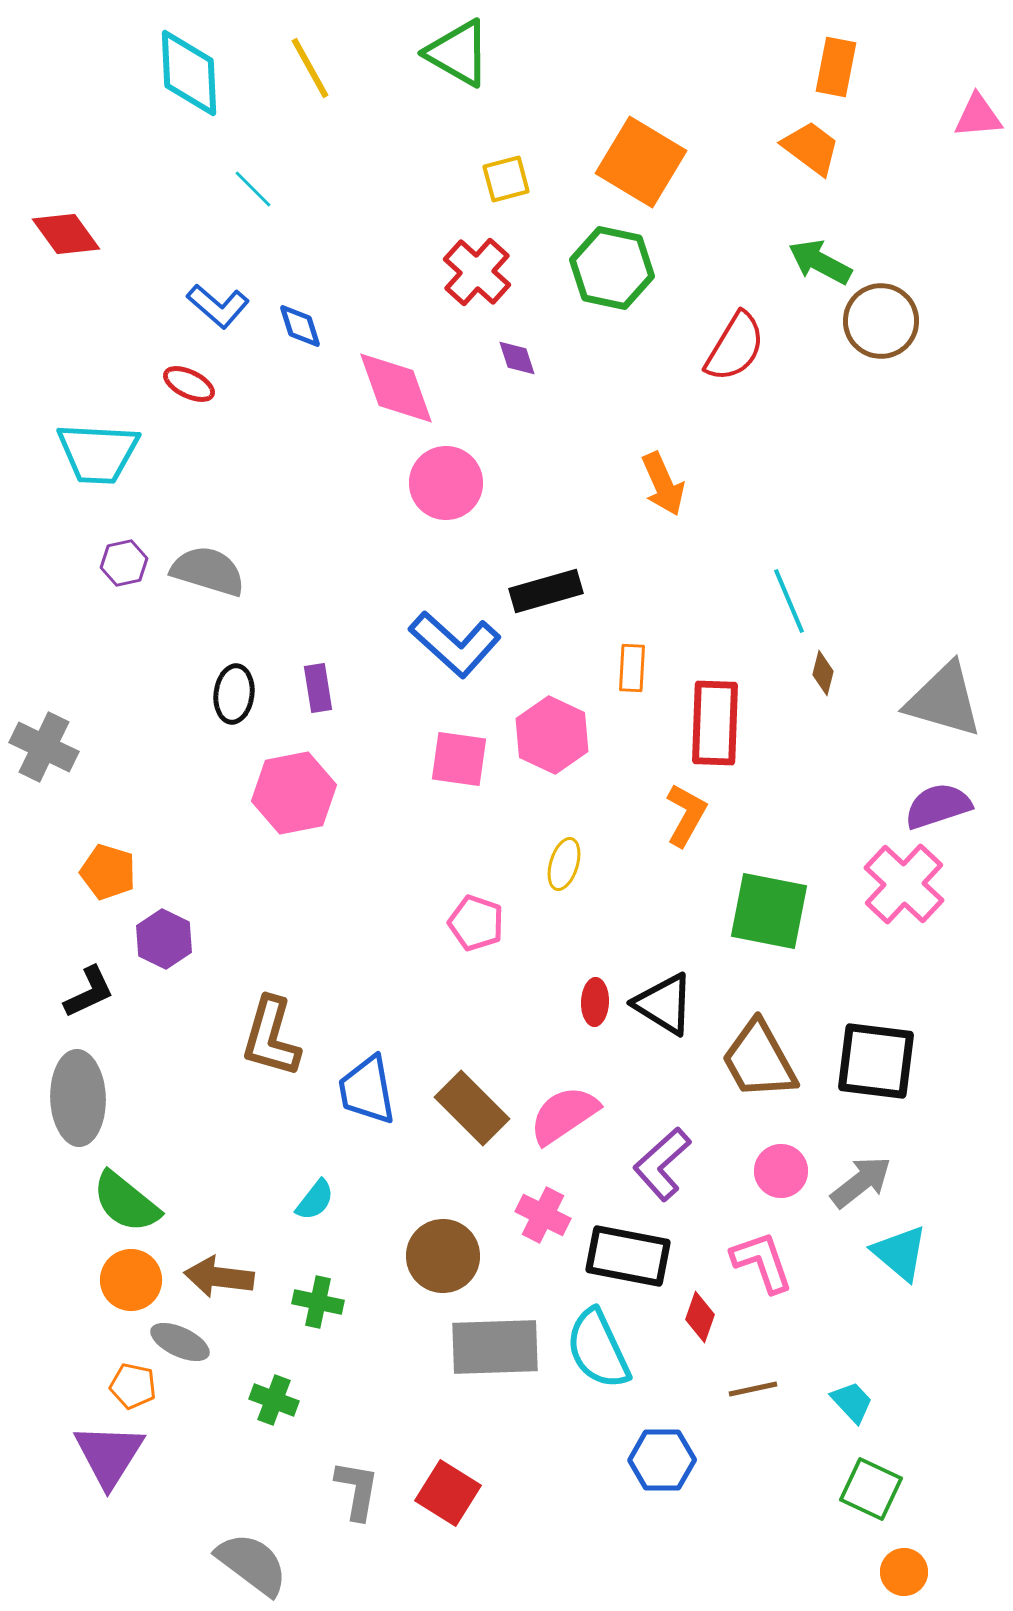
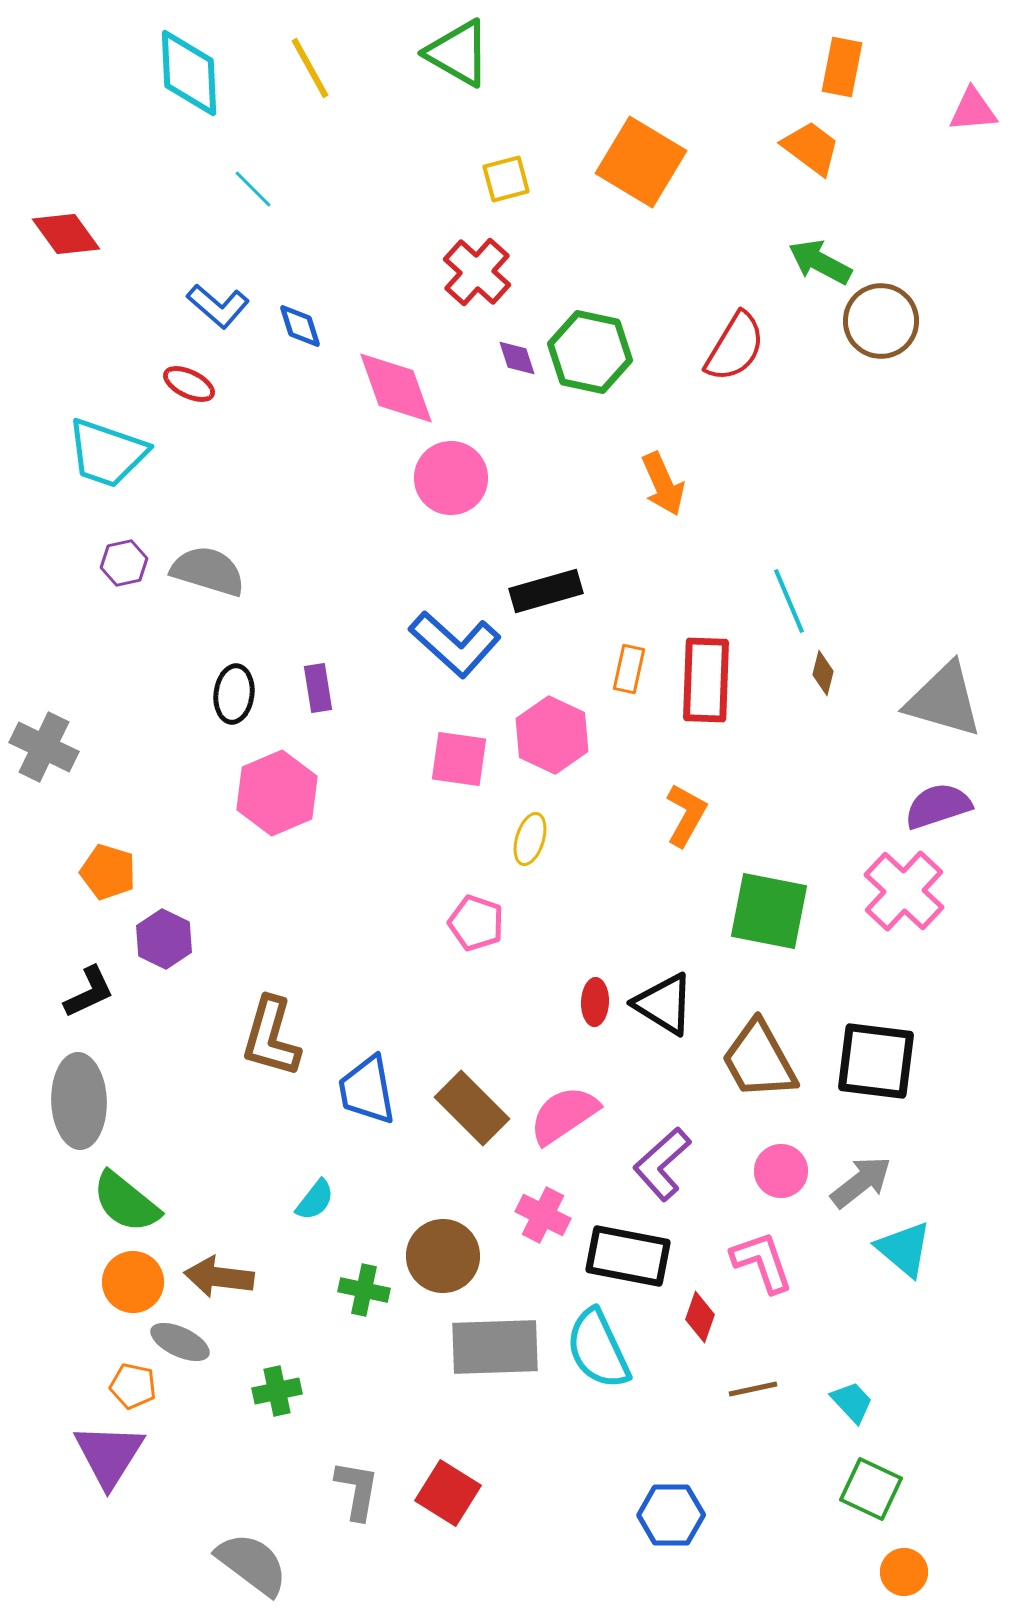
orange rectangle at (836, 67): moved 6 px right
pink triangle at (978, 116): moved 5 px left, 6 px up
green hexagon at (612, 268): moved 22 px left, 84 px down
cyan trapezoid at (98, 453): moved 9 px right; rotated 16 degrees clockwise
pink circle at (446, 483): moved 5 px right, 5 px up
orange rectangle at (632, 668): moved 3 px left, 1 px down; rotated 9 degrees clockwise
red rectangle at (715, 723): moved 9 px left, 43 px up
pink hexagon at (294, 793): moved 17 px left; rotated 12 degrees counterclockwise
yellow ellipse at (564, 864): moved 34 px left, 25 px up
pink cross at (904, 884): moved 7 px down
gray ellipse at (78, 1098): moved 1 px right, 3 px down
cyan triangle at (900, 1253): moved 4 px right, 4 px up
orange circle at (131, 1280): moved 2 px right, 2 px down
green cross at (318, 1302): moved 46 px right, 12 px up
green cross at (274, 1400): moved 3 px right, 9 px up; rotated 33 degrees counterclockwise
blue hexagon at (662, 1460): moved 9 px right, 55 px down
